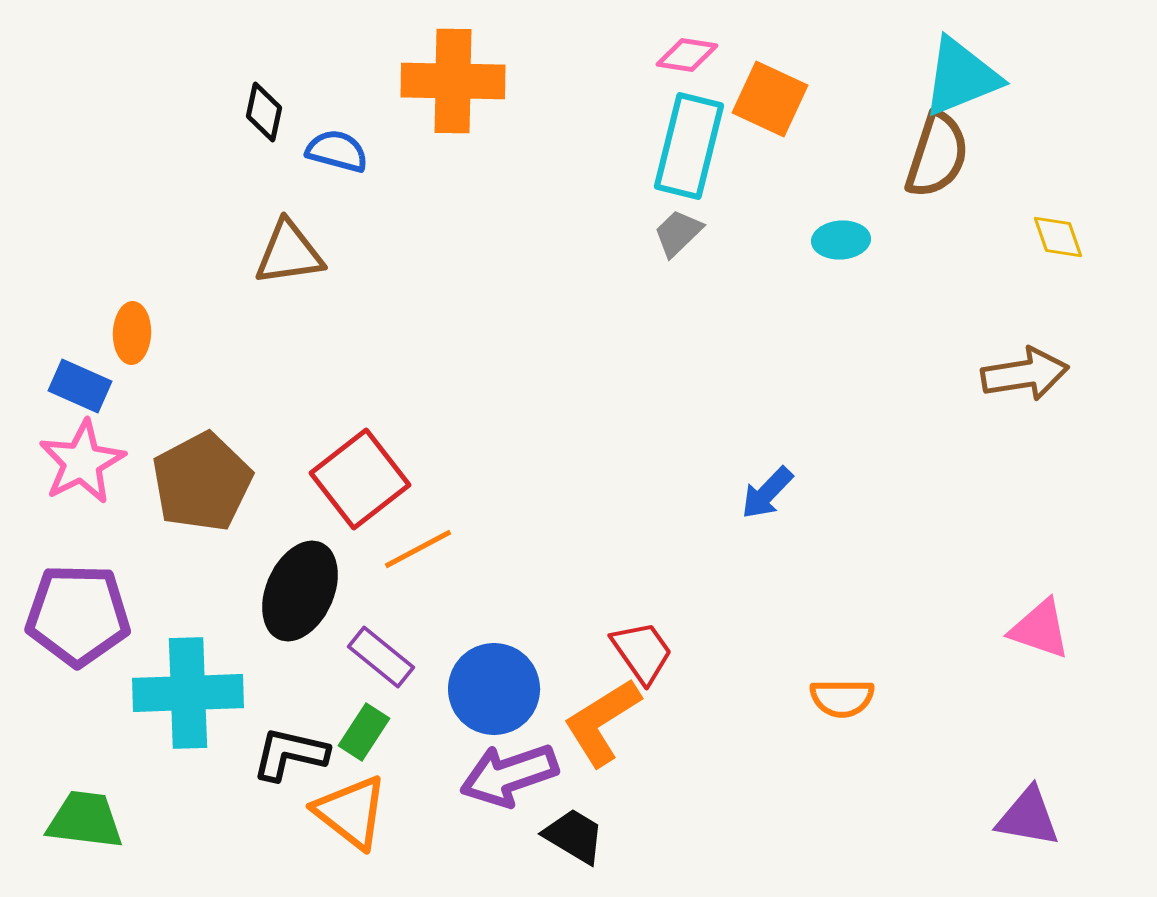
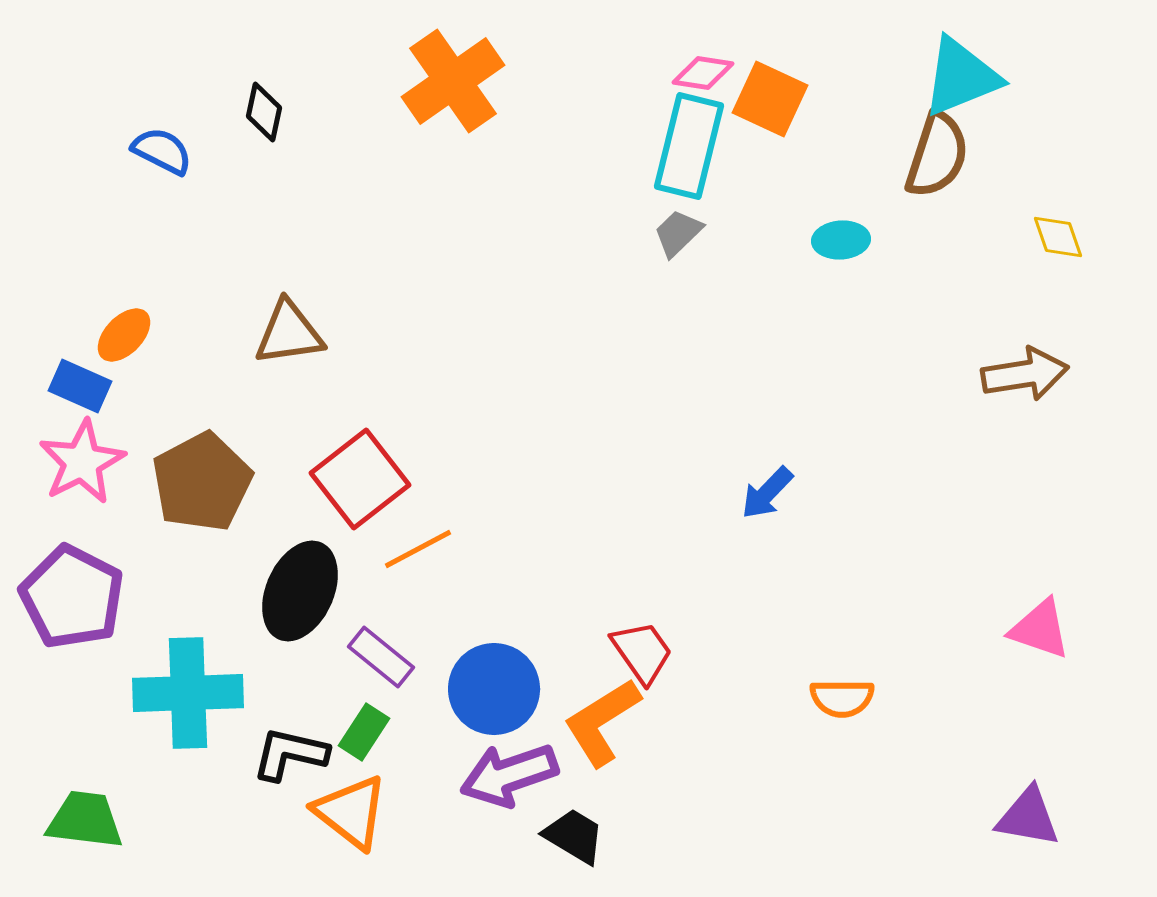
pink diamond: moved 16 px right, 18 px down
orange cross: rotated 36 degrees counterclockwise
blue semicircle: moved 175 px left; rotated 12 degrees clockwise
brown triangle: moved 80 px down
orange ellipse: moved 8 px left, 2 px down; rotated 42 degrees clockwise
purple pentagon: moved 6 px left, 18 px up; rotated 26 degrees clockwise
